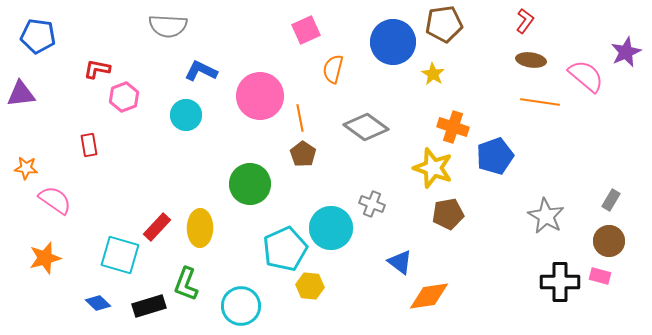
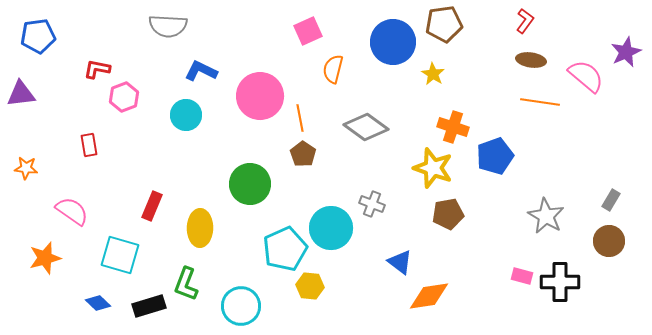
pink square at (306, 30): moved 2 px right, 1 px down
blue pentagon at (38, 36): rotated 16 degrees counterclockwise
pink semicircle at (55, 200): moved 17 px right, 11 px down
red rectangle at (157, 227): moved 5 px left, 21 px up; rotated 20 degrees counterclockwise
pink rectangle at (600, 276): moved 78 px left
